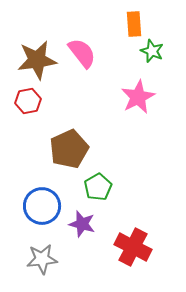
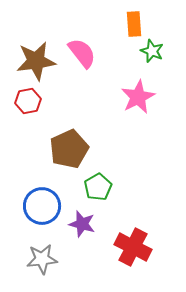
brown star: moved 1 px left, 1 px down
